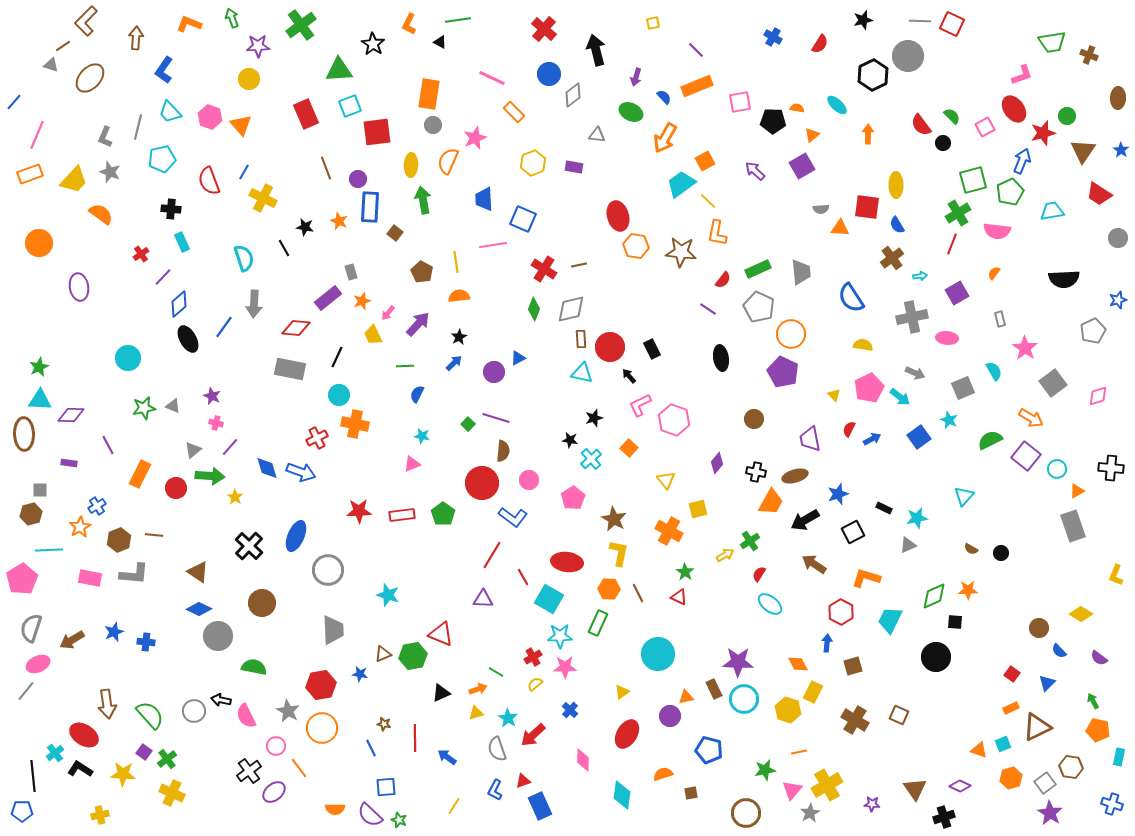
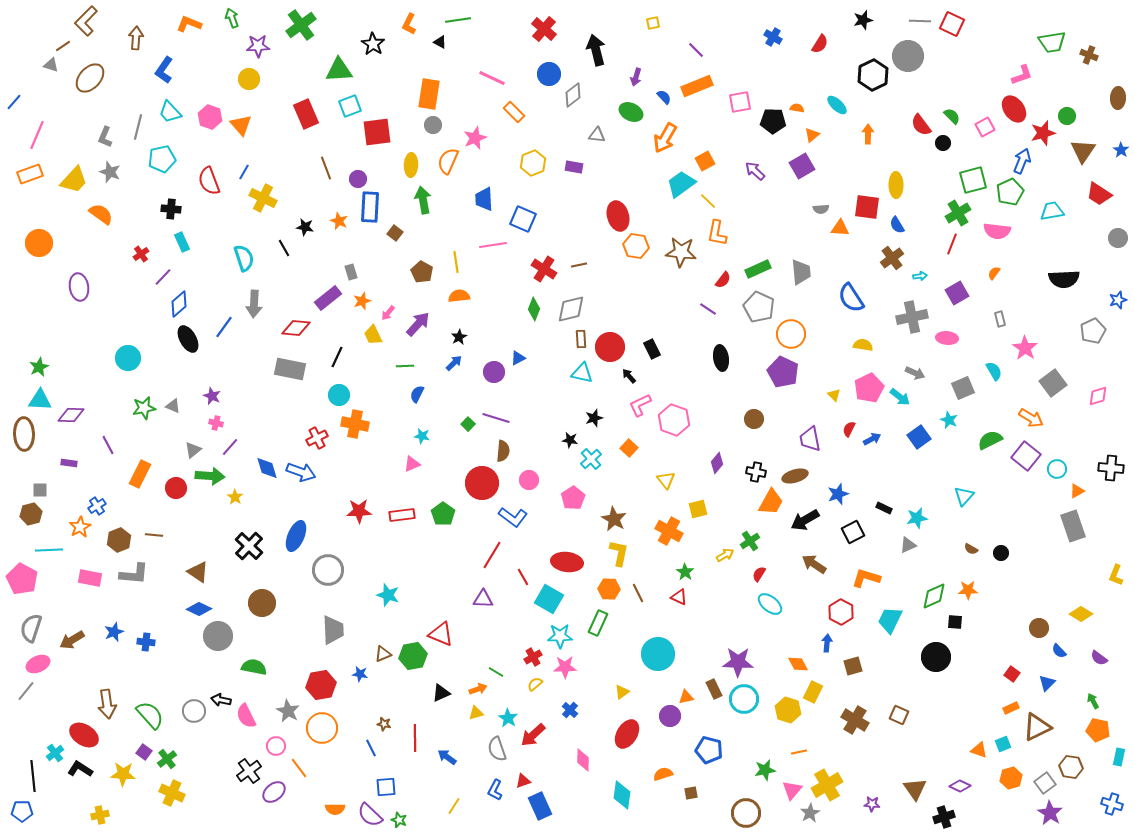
pink pentagon at (22, 579): rotated 12 degrees counterclockwise
